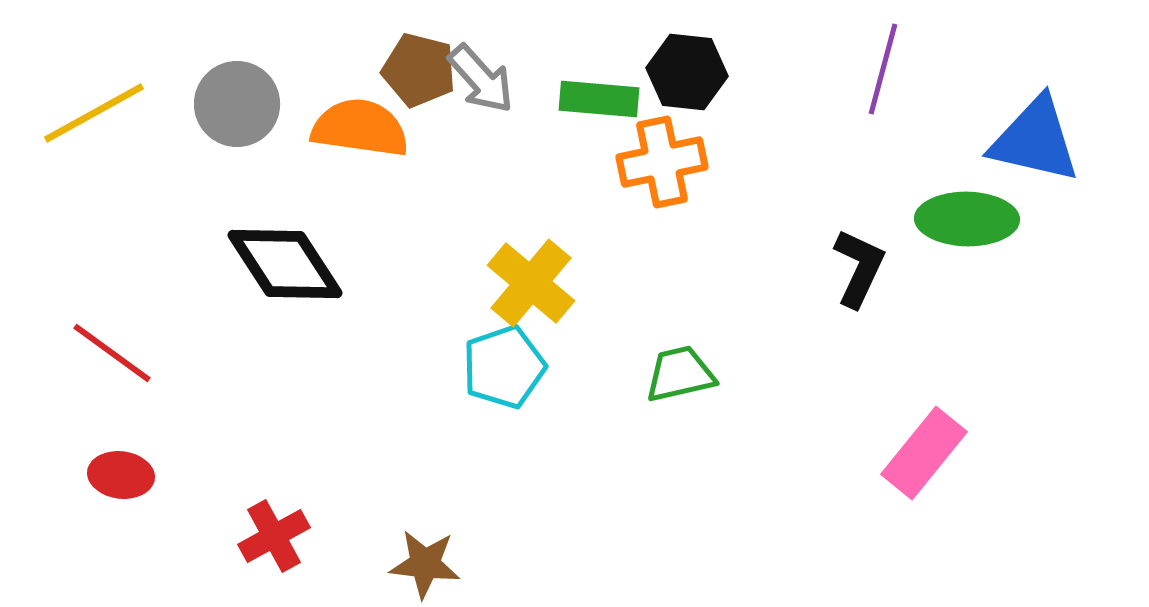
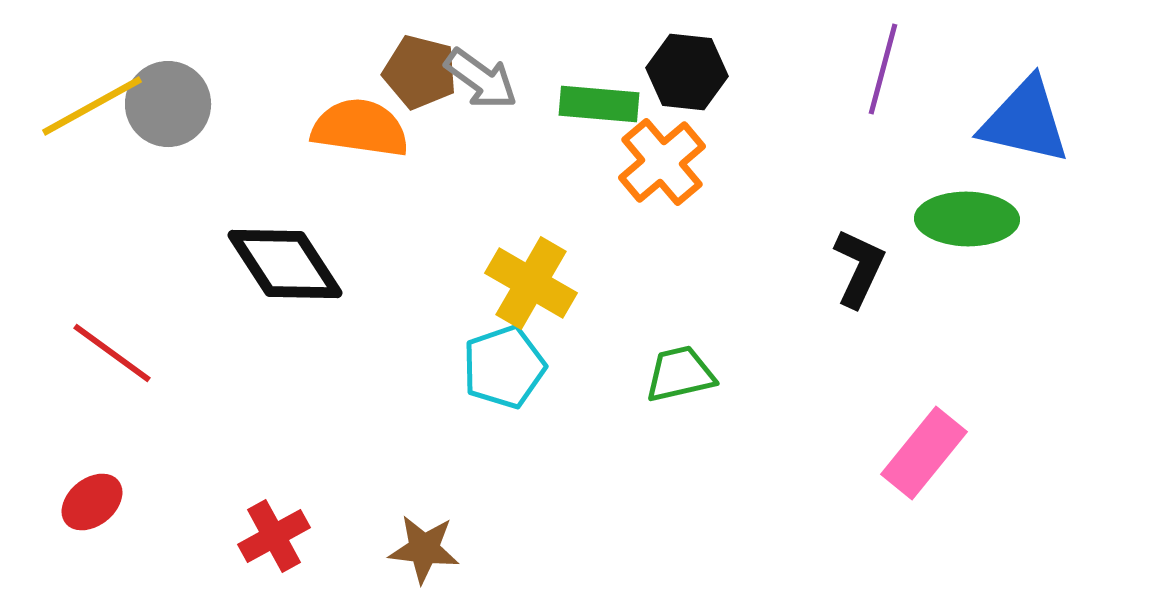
brown pentagon: moved 1 px right, 2 px down
gray arrow: rotated 12 degrees counterclockwise
green rectangle: moved 5 px down
gray circle: moved 69 px left
yellow line: moved 2 px left, 7 px up
blue triangle: moved 10 px left, 19 px up
orange cross: rotated 28 degrees counterclockwise
yellow cross: rotated 10 degrees counterclockwise
red ellipse: moved 29 px left, 27 px down; rotated 46 degrees counterclockwise
brown star: moved 1 px left, 15 px up
